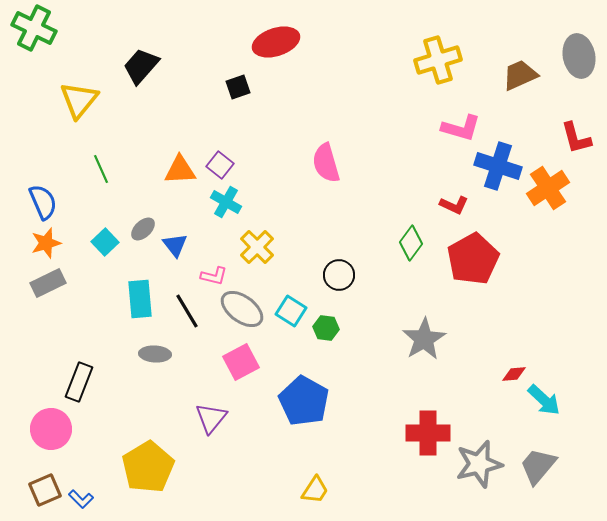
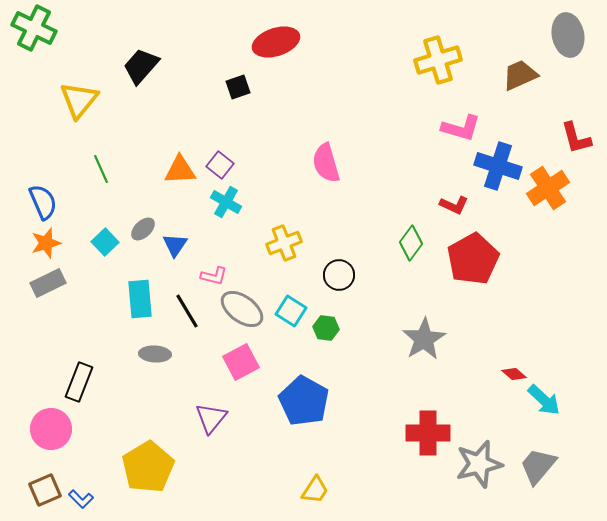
gray ellipse at (579, 56): moved 11 px left, 21 px up
blue triangle at (175, 245): rotated 12 degrees clockwise
yellow cross at (257, 247): moved 27 px right, 4 px up; rotated 24 degrees clockwise
red diamond at (514, 374): rotated 45 degrees clockwise
